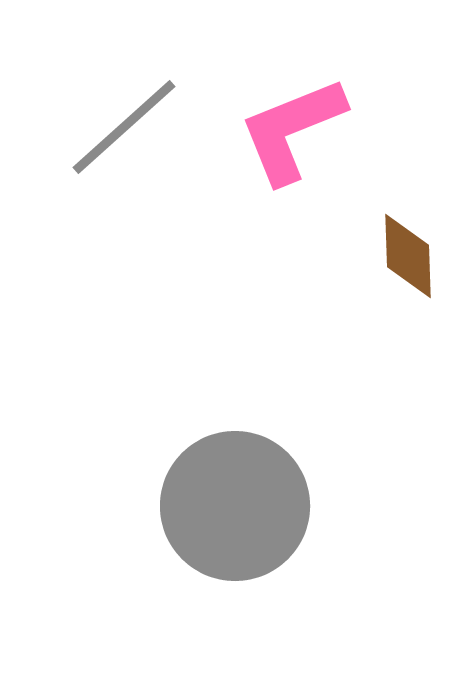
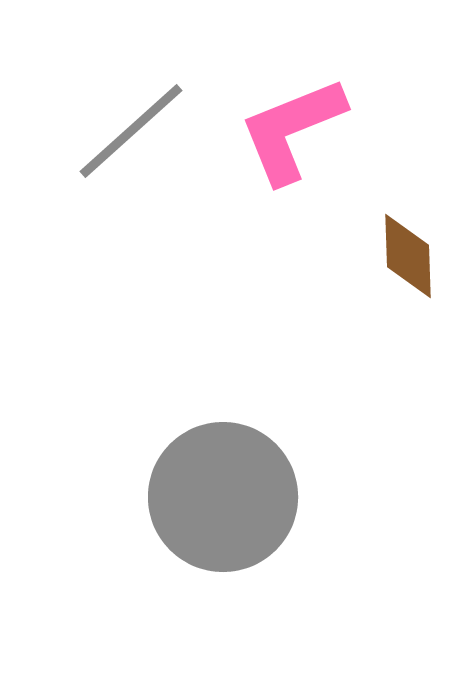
gray line: moved 7 px right, 4 px down
gray circle: moved 12 px left, 9 px up
